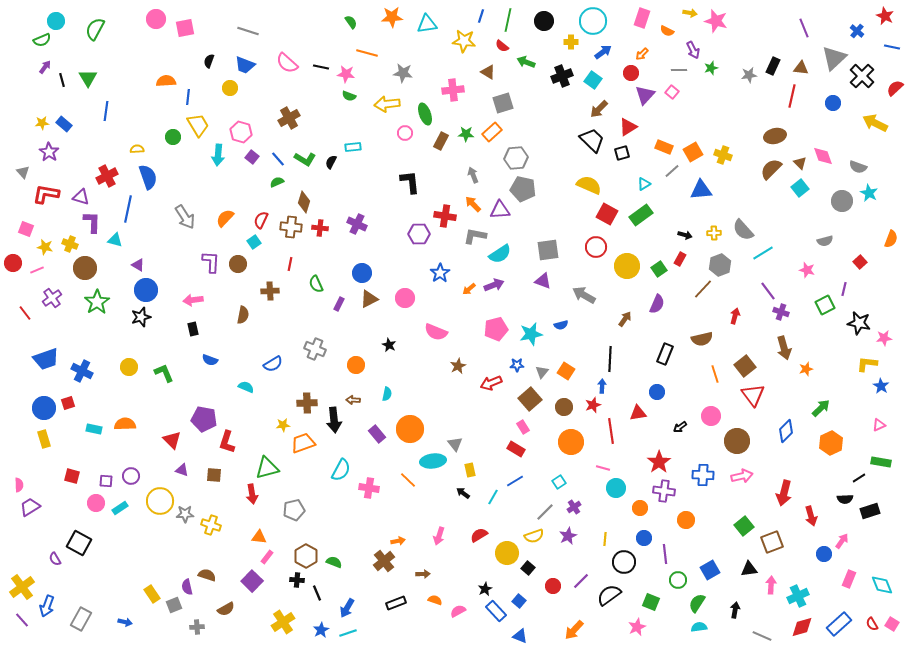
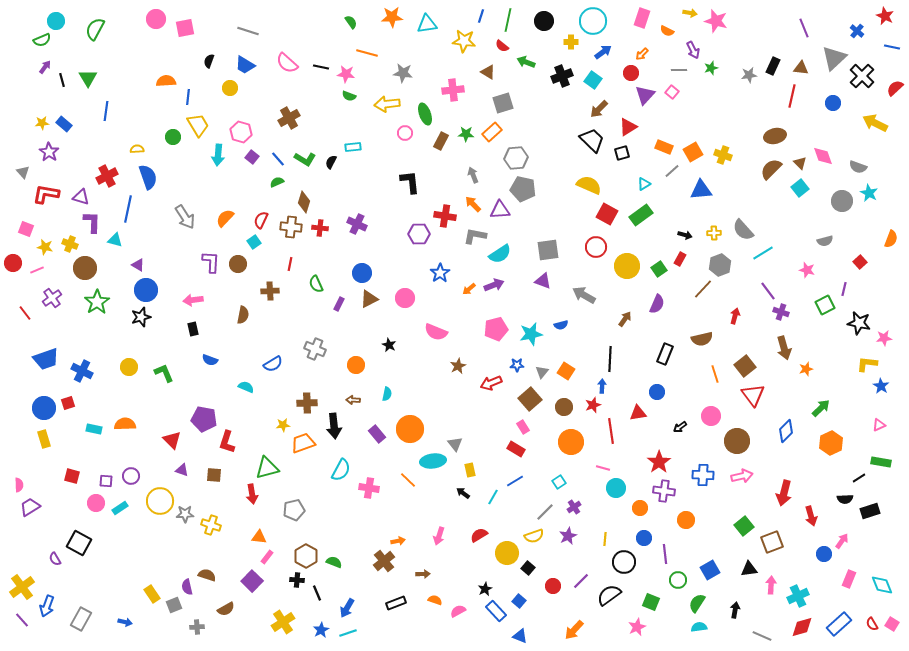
blue trapezoid at (245, 65): rotated 10 degrees clockwise
black arrow at (334, 420): moved 6 px down
